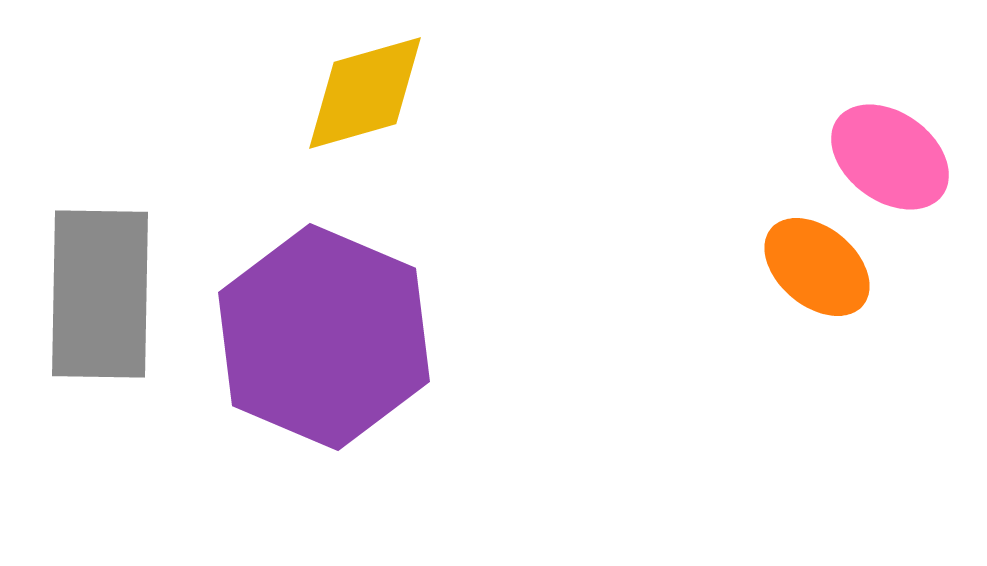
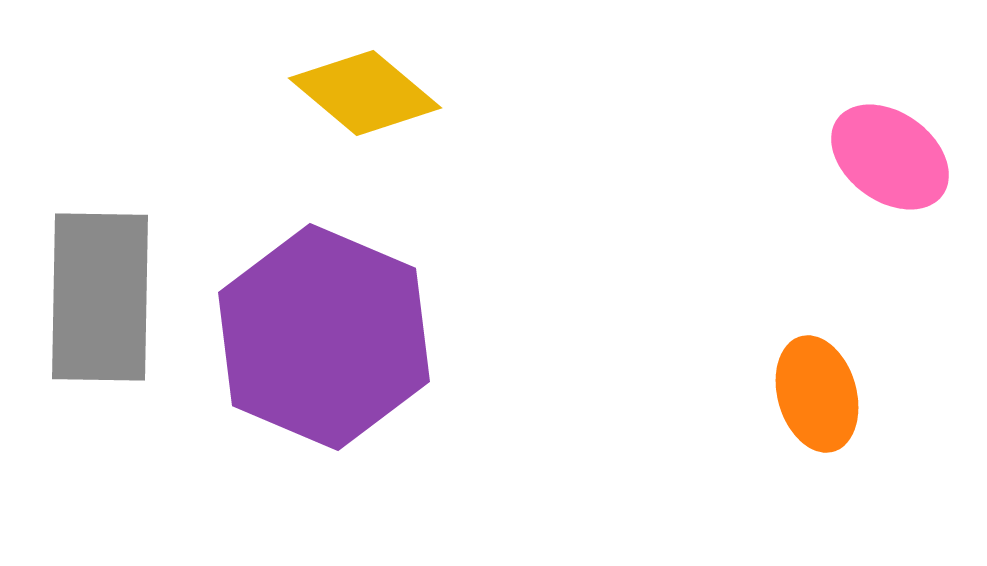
yellow diamond: rotated 56 degrees clockwise
orange ellipse: moved 127 px down; rotated 34 degrees clockwise
gray rectangle: moved 3 px down
